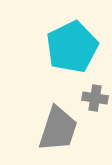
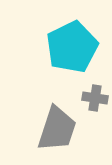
gray trapezoid: moved 1 px left
